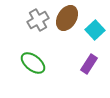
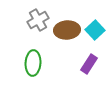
brown ellipse: moved 12 px down; rotated 55 degrees clockwise
green ellipse: rotated 55 degrees clockwise
